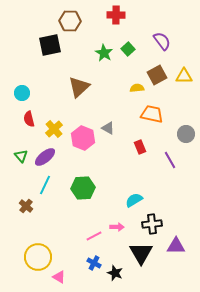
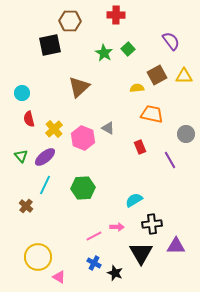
purple semicircle: moved 9 px right
